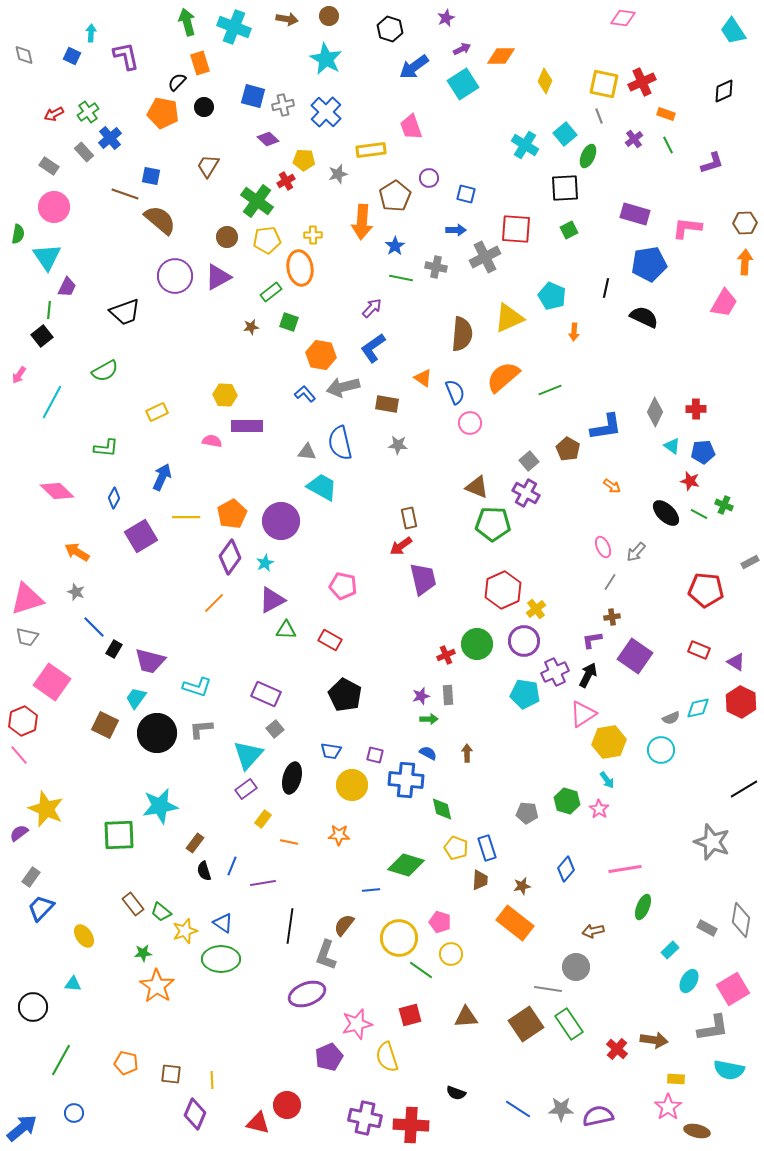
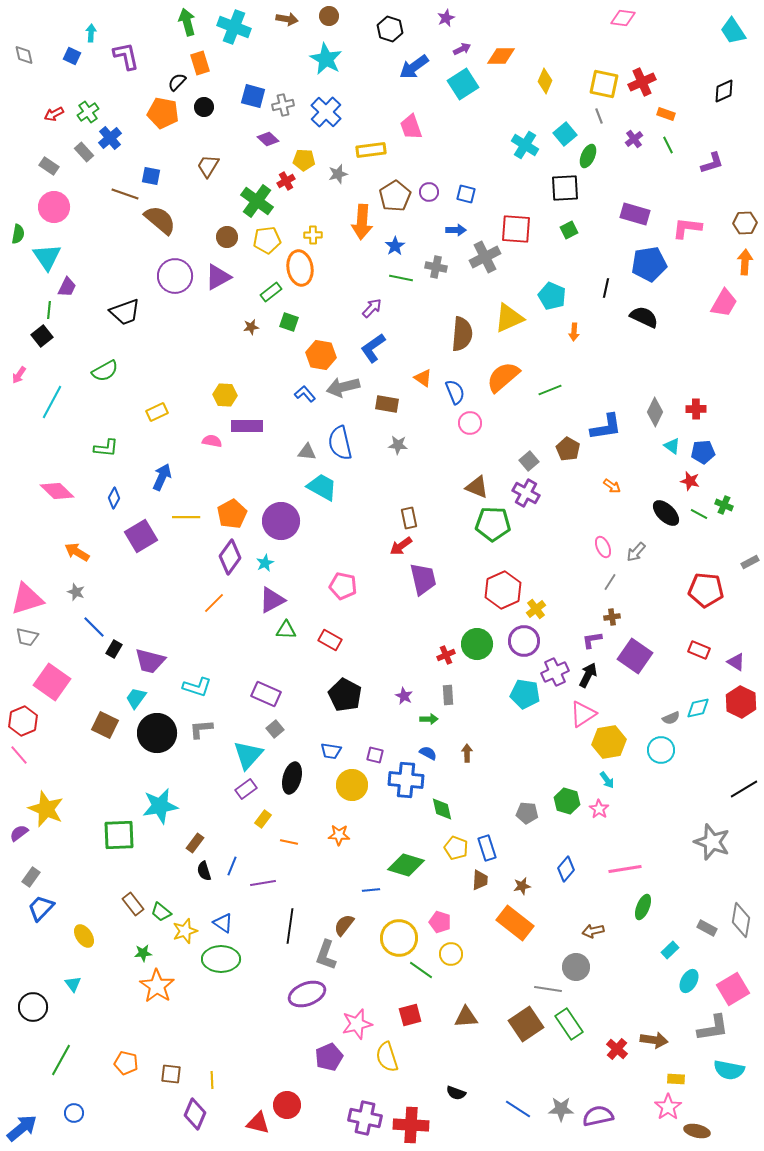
purple circle at (429, 178): moved 14 px down
purple star at (421, 696): moved 17 px left; rotated 30 degrees counterclockwise
cyan triangle at (73, 984): rotated 48 degrees clockwise
